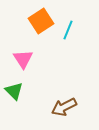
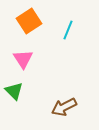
orange square: moved 12 px left
